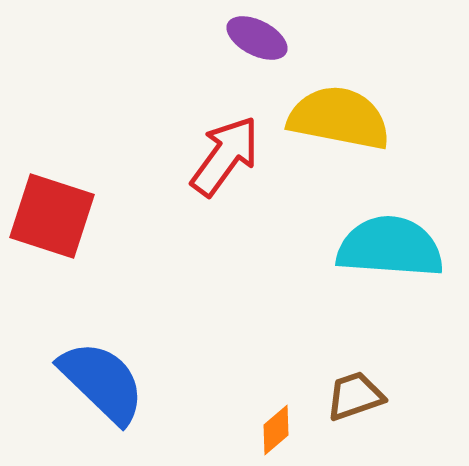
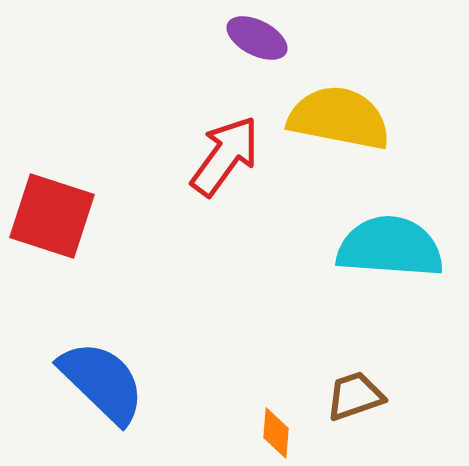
orange diamond: moved 3 px down; rotated 45 degrees counterclockwise
